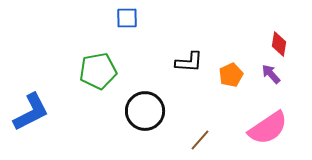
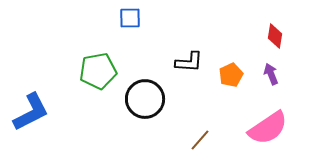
blue square: moved 3 px right
red diamond: moved 4 px left, 8 px up
purple arrow: rotated 20 degrees clockwise
black circle: moved 12 px up
